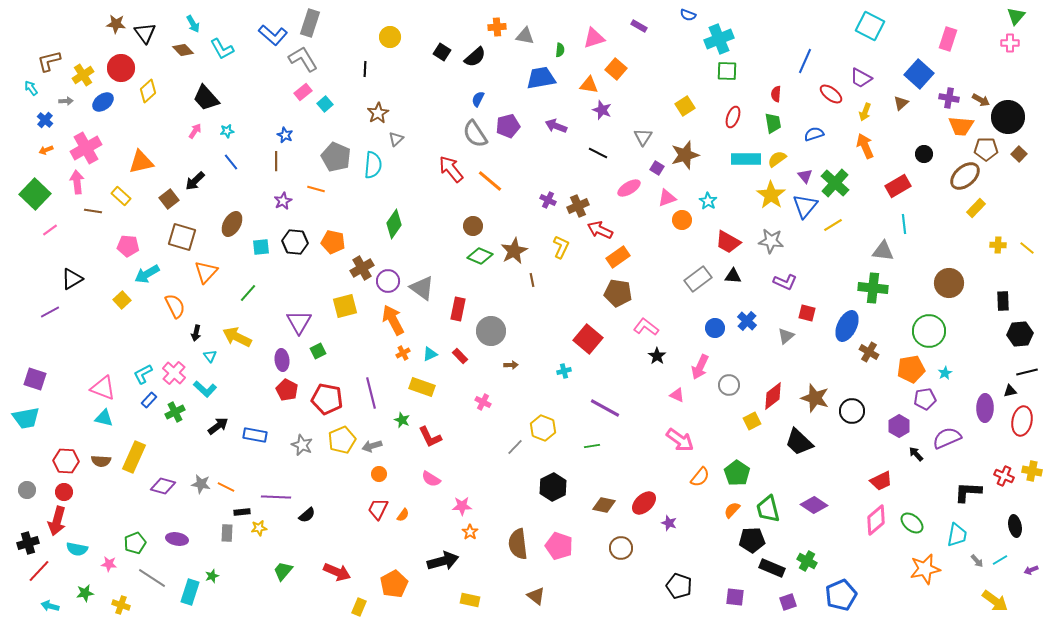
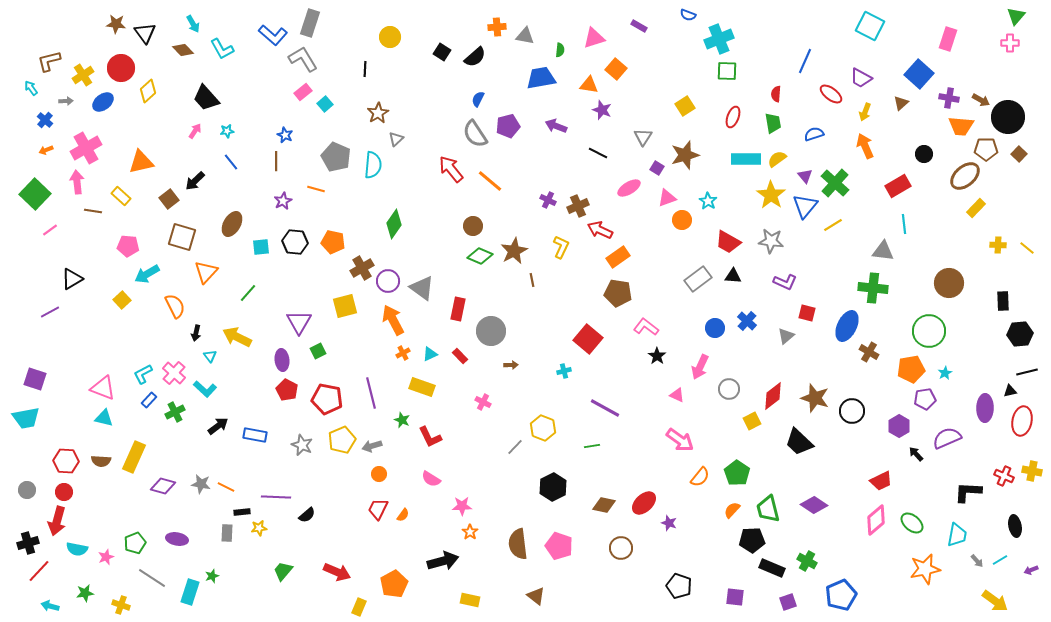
gray circle at (729, 385): moved 4 px down
pink star at (109, 564): moved 3 px left, 7 px up; rotated 28 degrees counterclockwise
